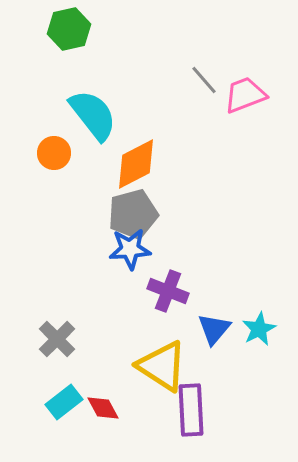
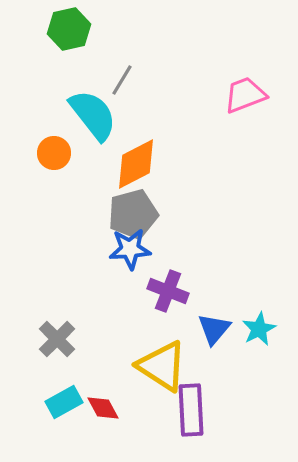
gray line: moved 82 px left; rotated 72 degrees clockwise
cyan rectangle: rotated 9 degrees clockwise
